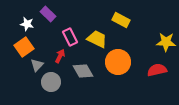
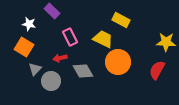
purple rectangle: moved 4 px right, 3 px up
white star: moved 2 px right
yellow trapezoid: moved 6 px right
orange square: rotated 24 degrees counterclockwise
red arrow: moved 2 px down; rotated 128 degrees counterclockwise
gray triangle: moved 2 px left, 4 px down
red semicircle: rotated 48 degrees counterclockwise
gray circle: moved 1 px up
